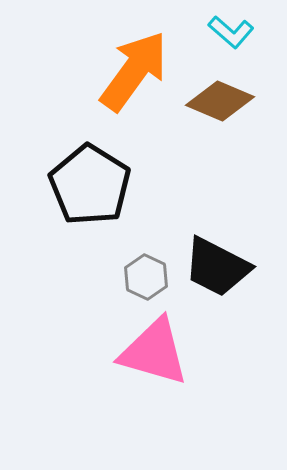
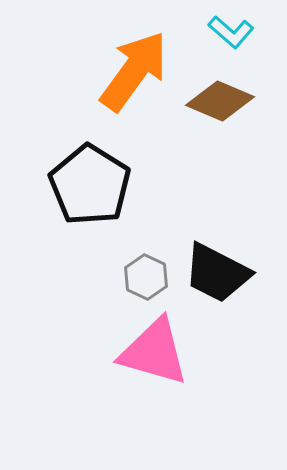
black trapezoid: moved 6 px down
